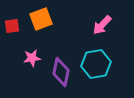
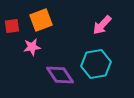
orange square: moved 1 px down
pink star: moved 11 px up
purple diamond: moved 1 px left, 3 px down; rotated 44 degrees counterclockwise
